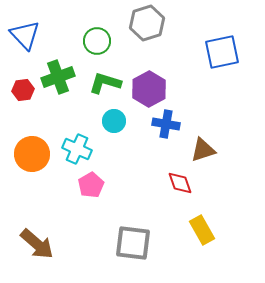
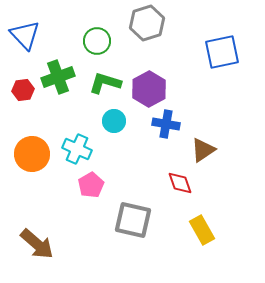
brown triangle: rotated 16 degrees counterclockwise
gray square: moved 23 px up; rotated 6 degrees clockwise
